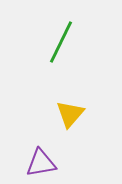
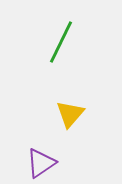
purple triangle: rotated 24 degrees counterclockwise
